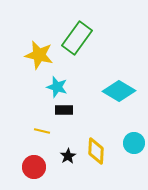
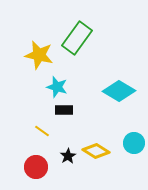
yellow line: rotated 21 degrees clockwise
yellow diamond: rotated 60 degrees counterclockwise
red circle: moved 2 px right
